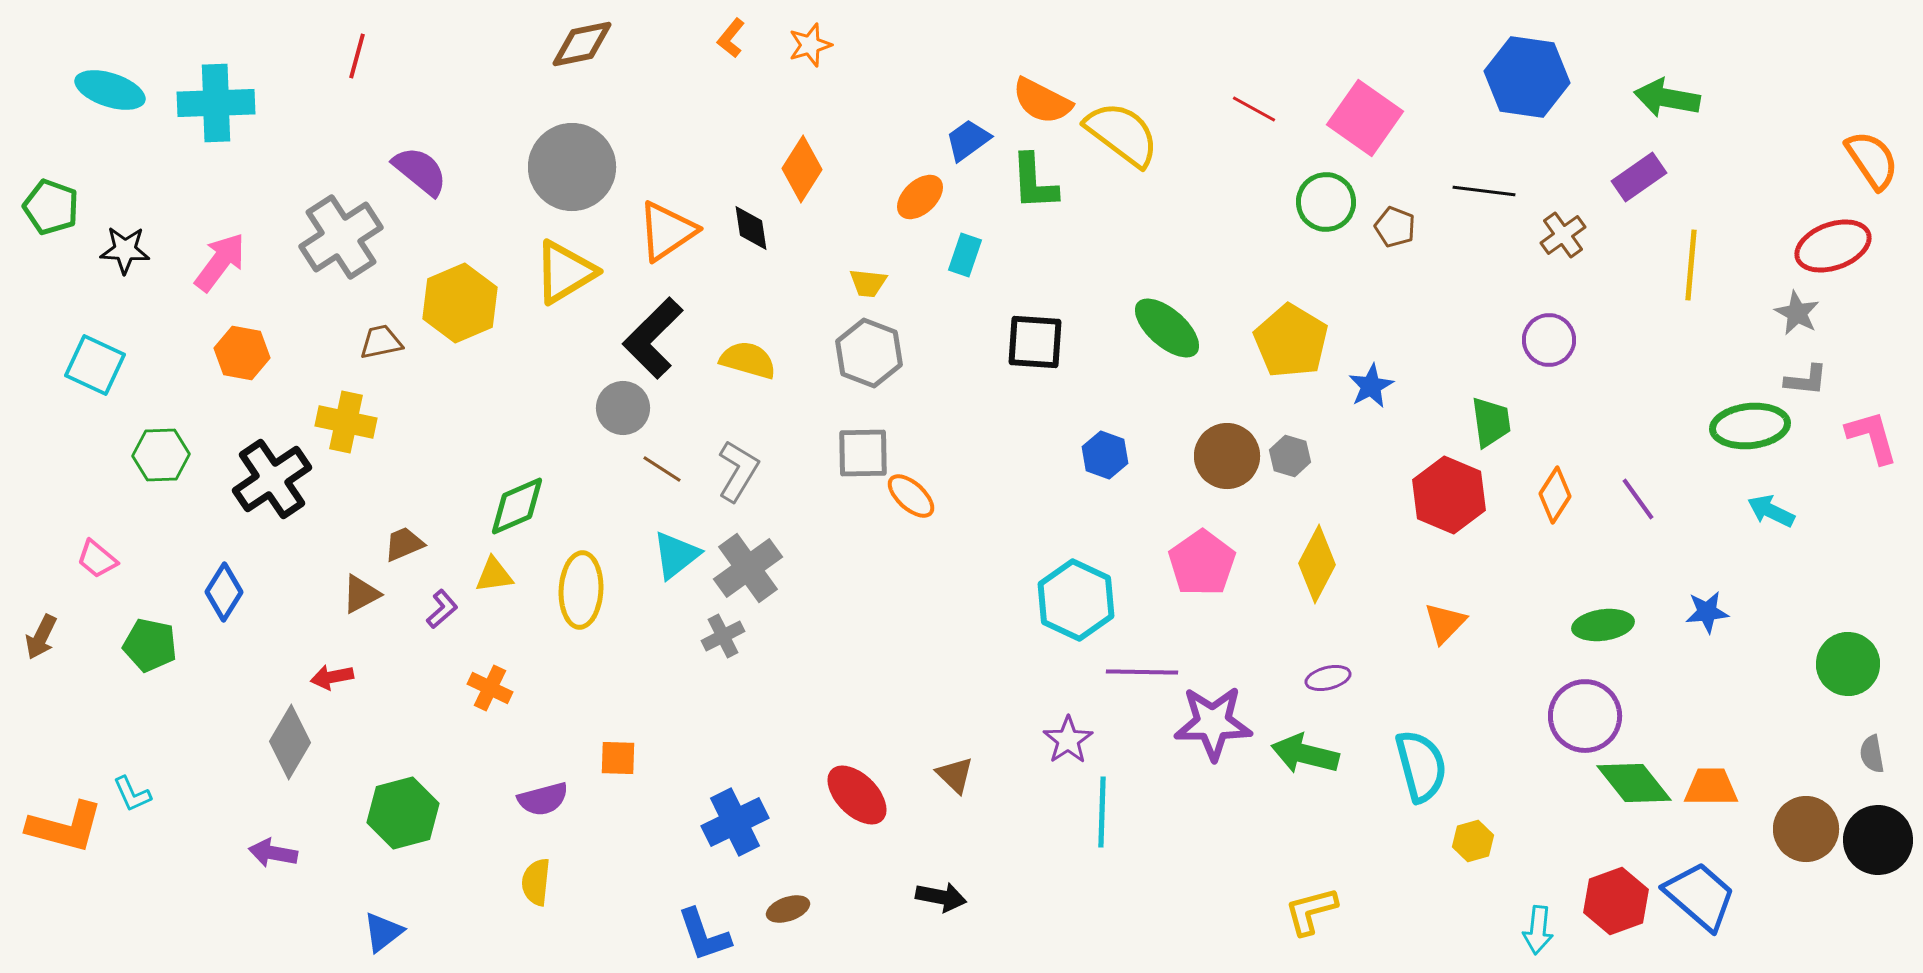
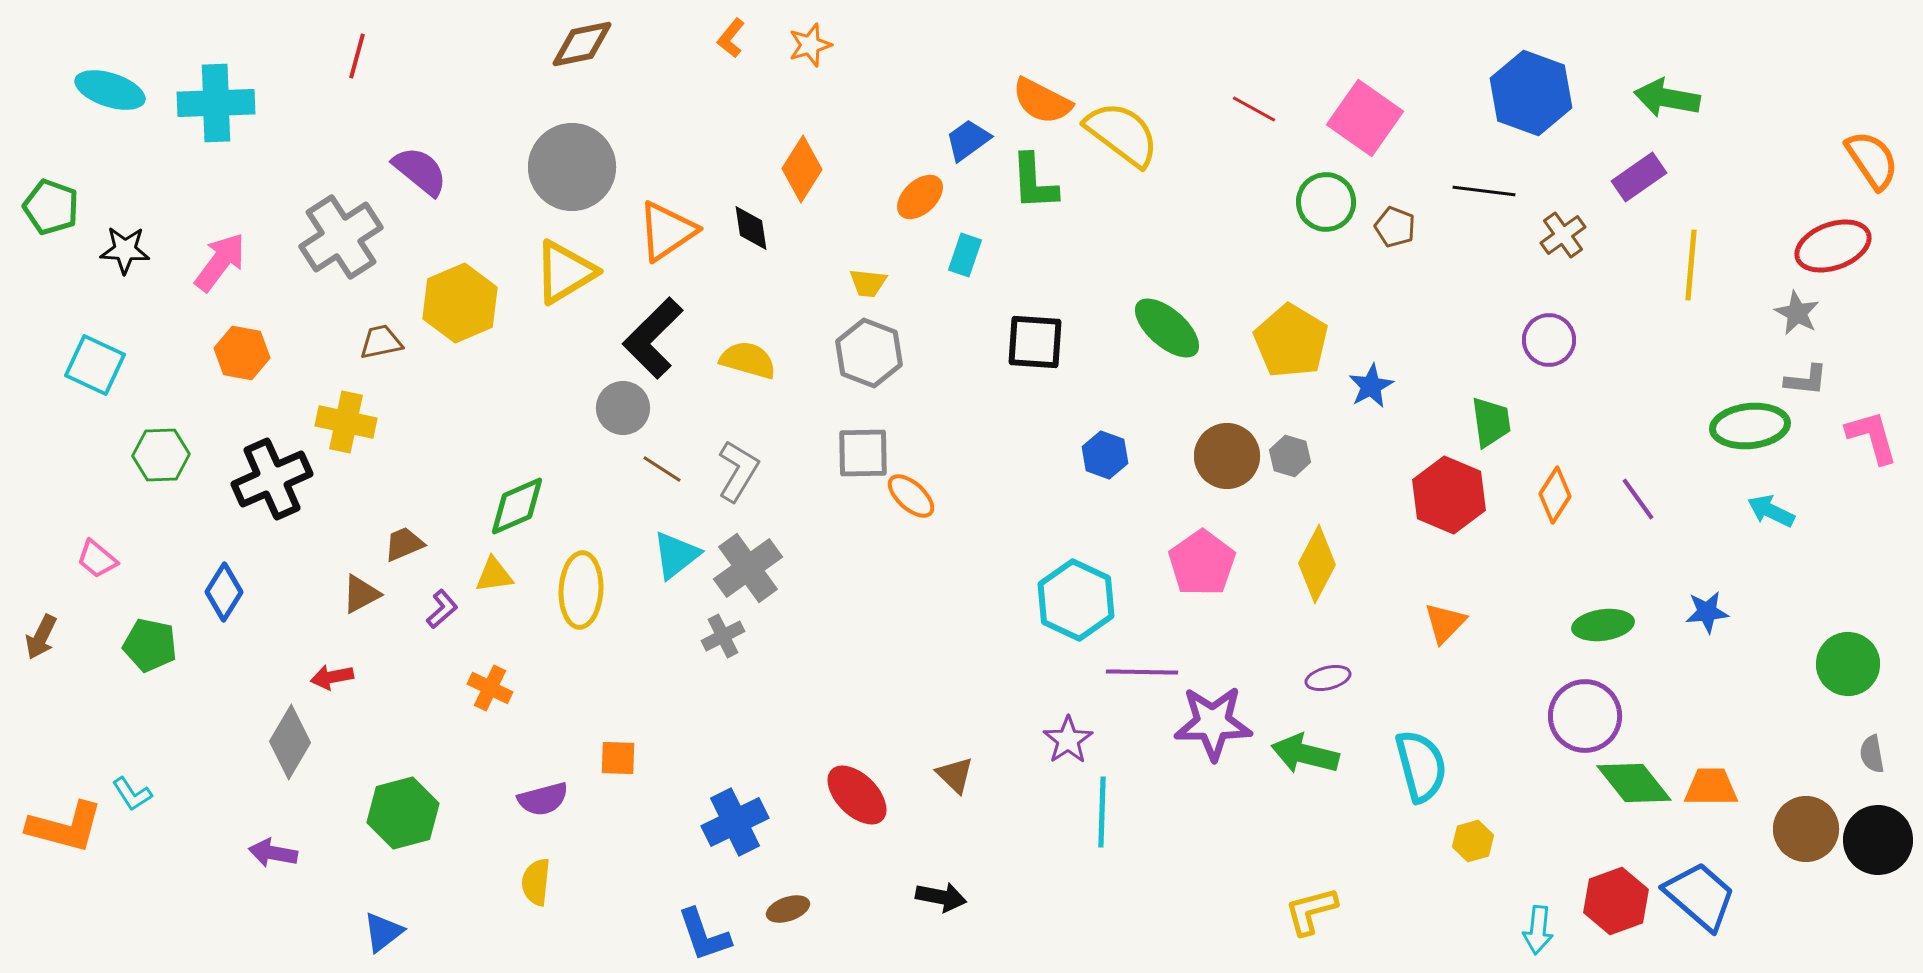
blue hexagon at (1527, 77): moved 4 px right, 16 px down; rotated 12 degrees clockwise
black cross at (272, 479): rotated 10 degrees clockwise
cyan L-shape at (132, 794): rotated 9 degrees counterclockwise
